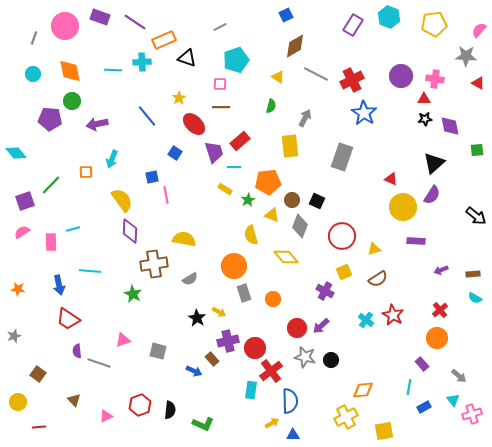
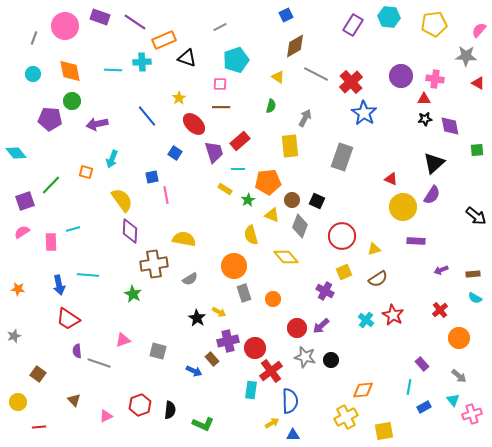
cyan hexagon at (389, 17): rotated 15 degrees counterclockwise
red cross at (352, 80): moved 1 px left, 2 px down; rotated 15 degrees counterclockwise
cyan line at (234, 167): moved 4 px right, 2 px down
orange square at (86, 172): rotated 16 degrees clockwise
cyan line at (90, 271): moved 2 px left, 4 px down
orange circle at (437, 338): moved 22 px right
